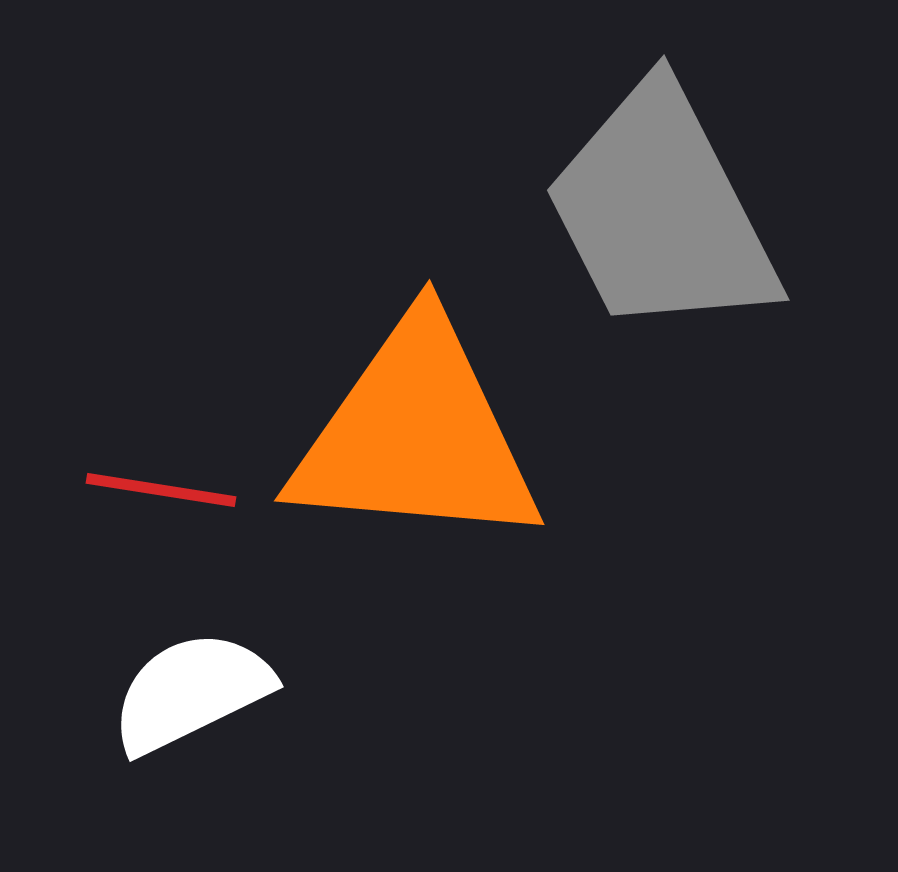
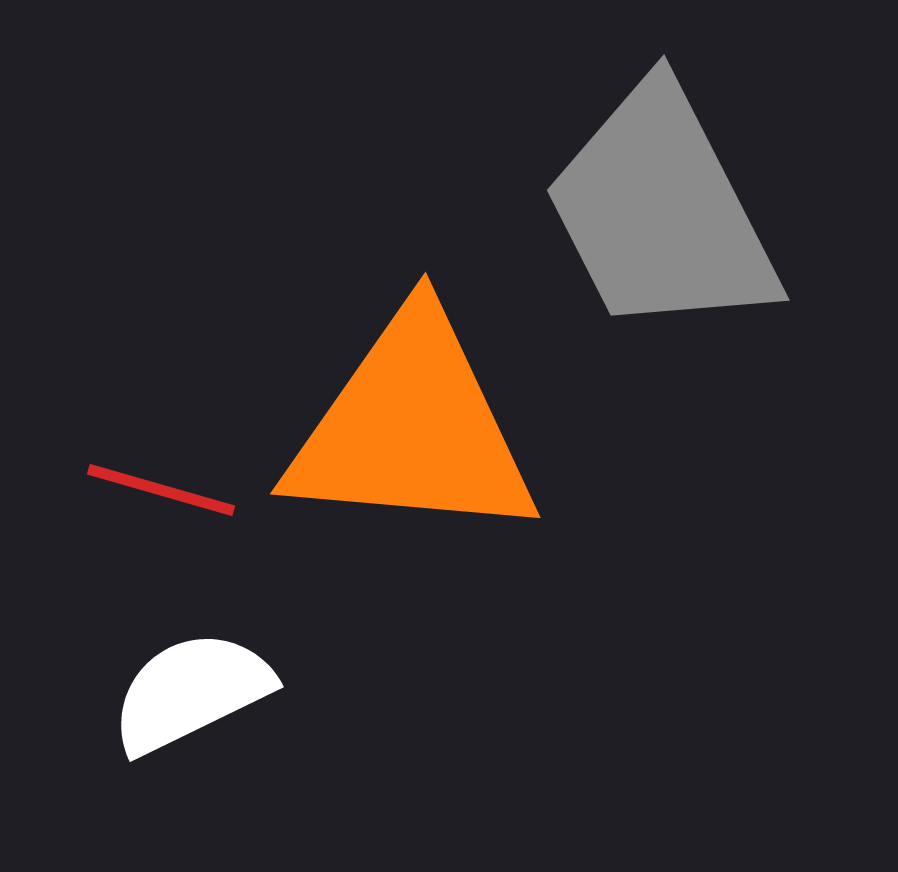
orange triangle: moved 4 px left, 7 px up
red line: rotated 7 degrees clockwise
